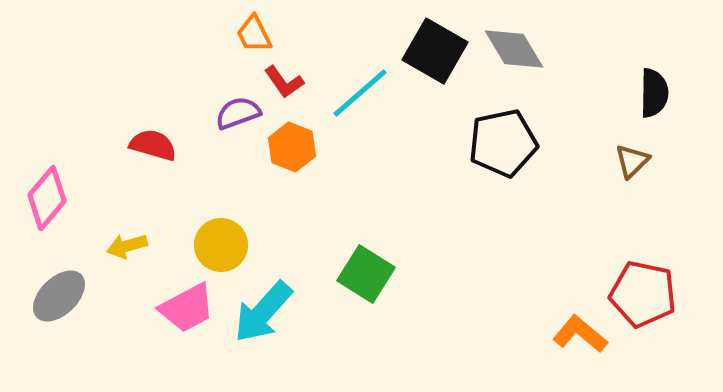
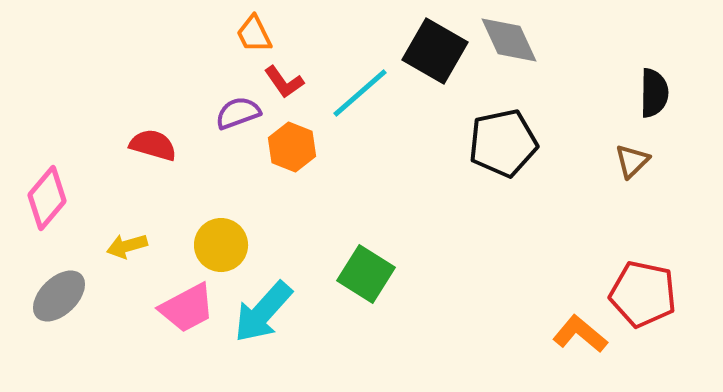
gray diamond: moved 5 px left, 9 px up; rotated 6 degrees clockwise
